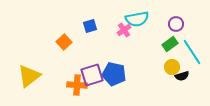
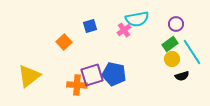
yellow circle: moved 8 px up
